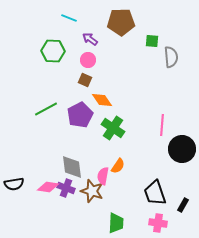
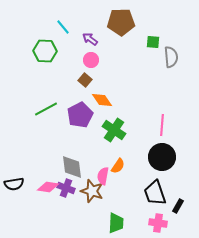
cyan line: moved 6 px left, 9 px down; rotated 28 degrees clockwise
green square: moved 1 px right, 1 px down
green hexagon: moved 8 px left
pink circle: moved 3 px right
brown square: rotated 16 degrees clockwise
green cross: moved 1 px right, 2 px down
black circle: moved 20 px left, 8 px down
black rectangle: moved 5 px left, 1 px down
